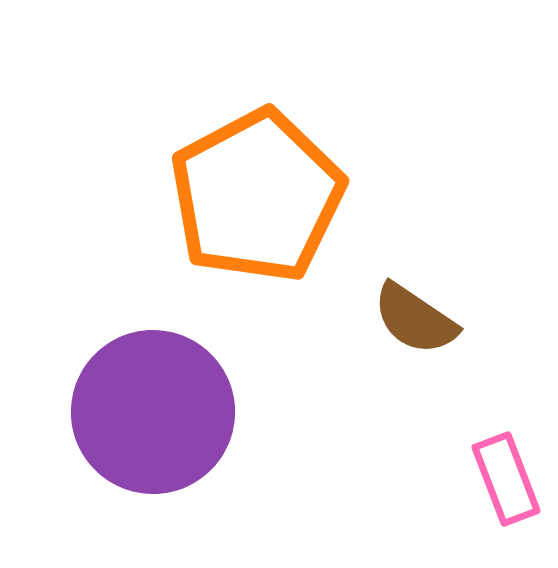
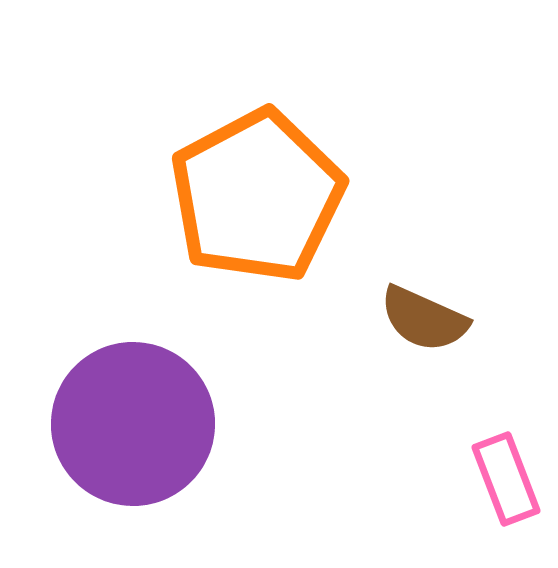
brown semicircle: moved 9 px right; rotated 10 degrees counterclockwise
purple circle: moved 20 px left, 12 px down
